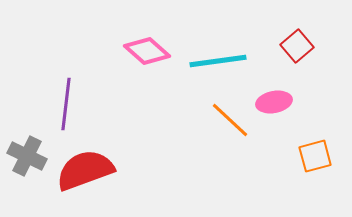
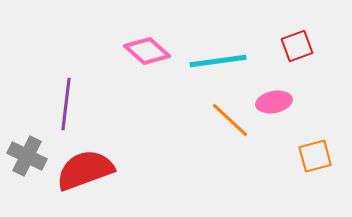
red square: rotated 20 degrees clockwise
